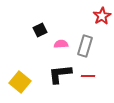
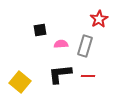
red star: moved 3 px left, 3 px down
black square: rotated 16 degrees clockwise
